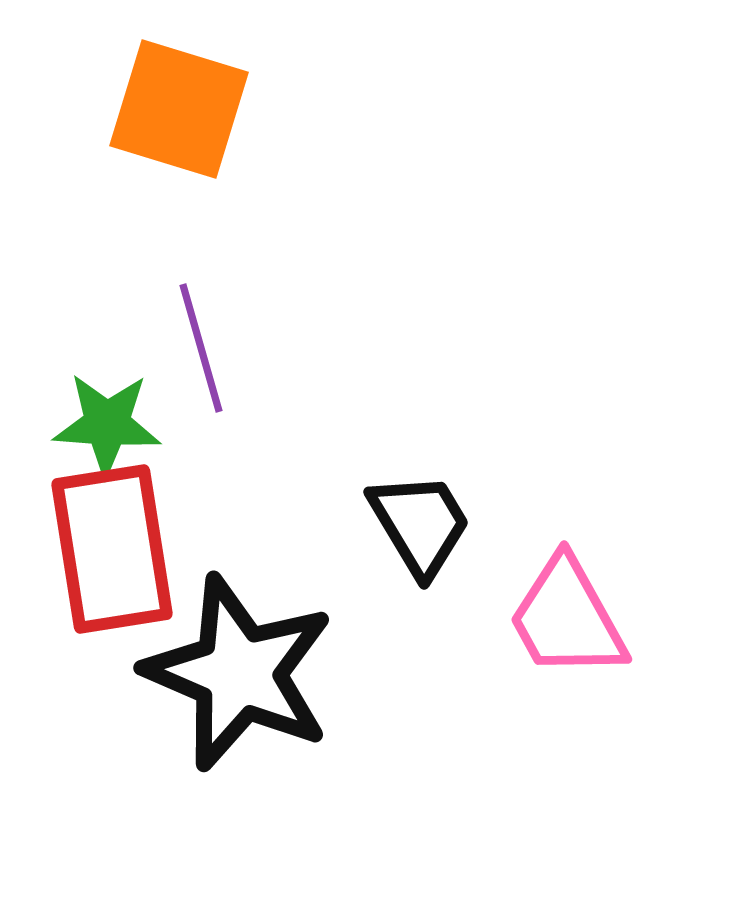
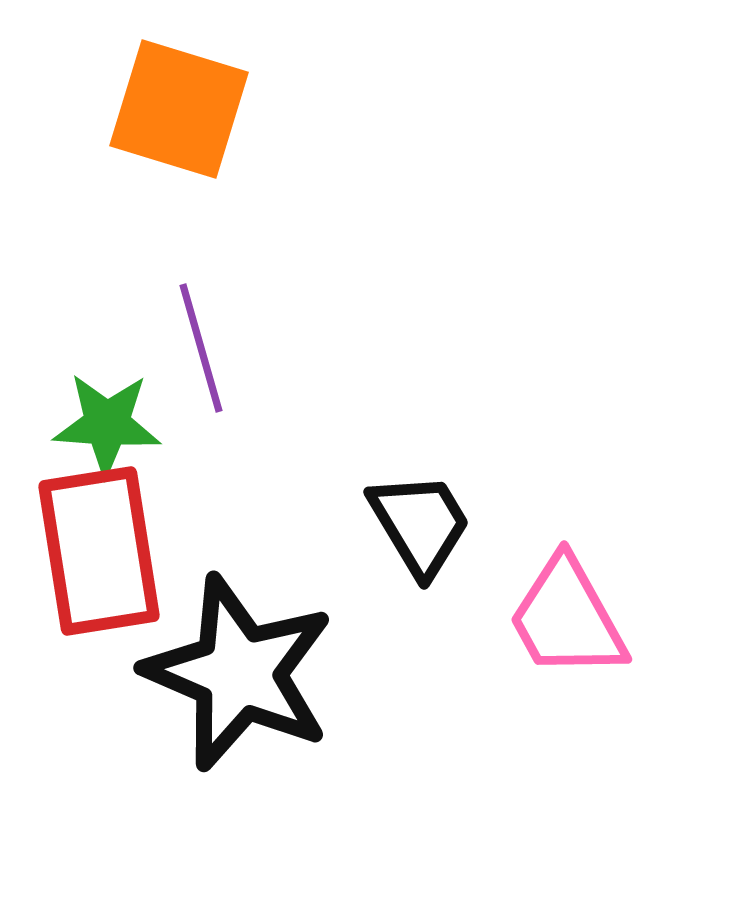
red rectangle: moved 13 px left, 2 px down
